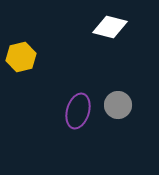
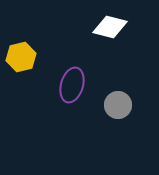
purple ellipse: moved 6 px left, 26 px up
